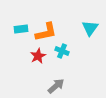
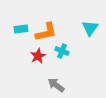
gray arrow: moved 1 px up; rotated 102 degrees counterclockwise
